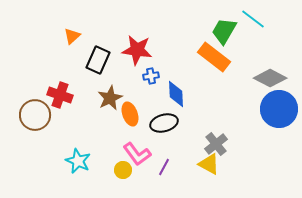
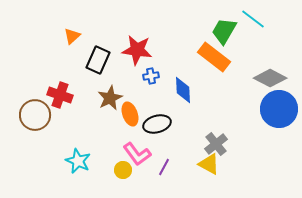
blue diamond: moved 7 px right, 4 px up
black ellipse: moved 7 px left, 1 px down
